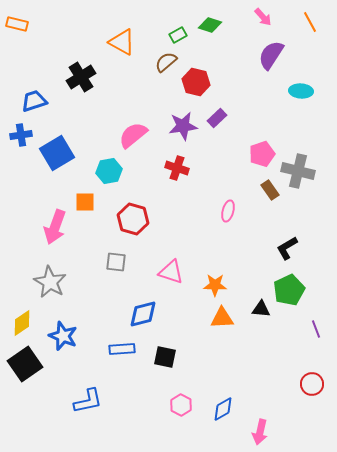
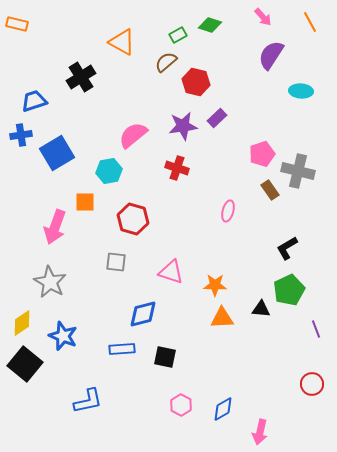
black square at (25, 364): rotated 16 degrees counterclockwise
